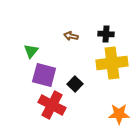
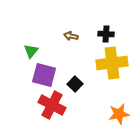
orange star: rotated 10 degrees counterclockwise
